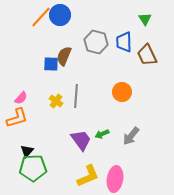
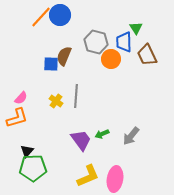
green triangle: moved 9 px left, 9 px down
orange circle: moved 11 px left, 33 px up
